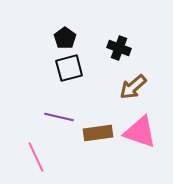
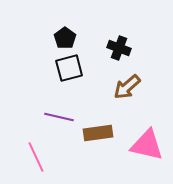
brown arrow: moved 6 px left
pink triangle: moved 7 px right, 13 px down; rotated 6 degrees counterclockwise
